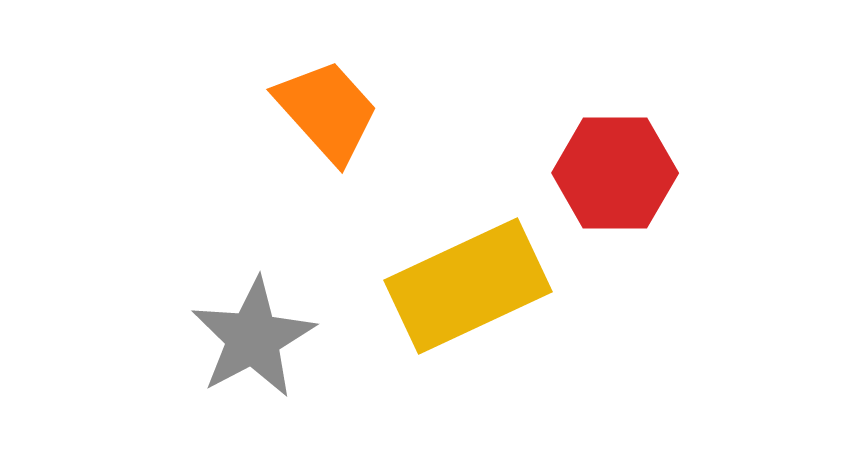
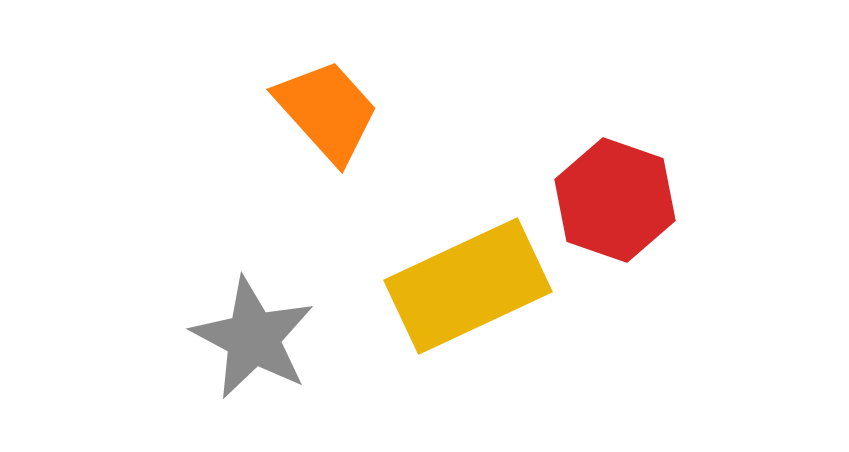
red hexagon: moved 27 px down; rotated 19 degrees clockwise
gray star: rotated 16 degrees counterclockwise
